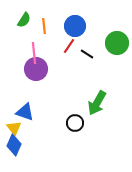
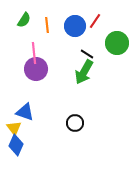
orange line: moved 3 px right, 1 px up
red line: moved 26 px right, 25 px up
green arrow: moved 13 px left, 31 px up
blue diamond: moved 2 px right
